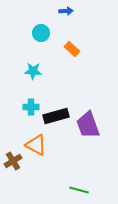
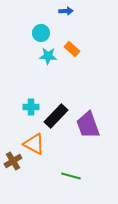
cyan star: moved 15 px right, 15 px up
black rectangle: rotated 30 degrees counterclockwise
orange triangle: moved 2 px left, 1 px up
green line: moved 8 px left, 14 px up
